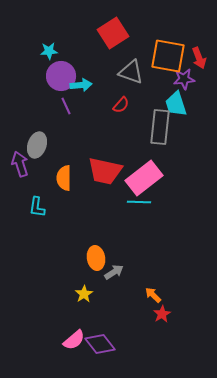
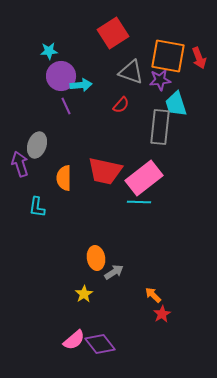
purple star: moved 24 px left, 1 px down
